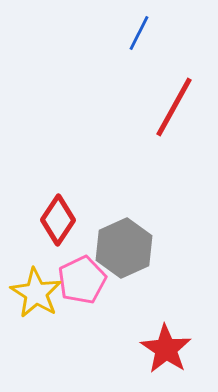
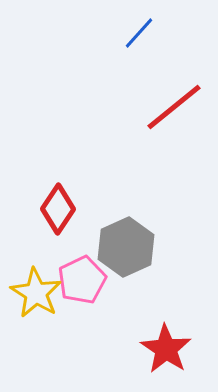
blue line: rotated 15 degrees clockwise
red line: rotated 22 degrees clockwise
red diamond: moved 11 px up
gray hexagon: moved 2 px right, 1 px up
